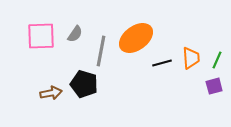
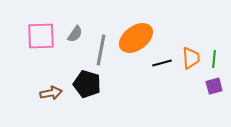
gray line: moved 1 px up
green line: moved 3 px left, 1 px up; rotated 18 degrees counterclockwise
black pentagon: moved 3 px right
